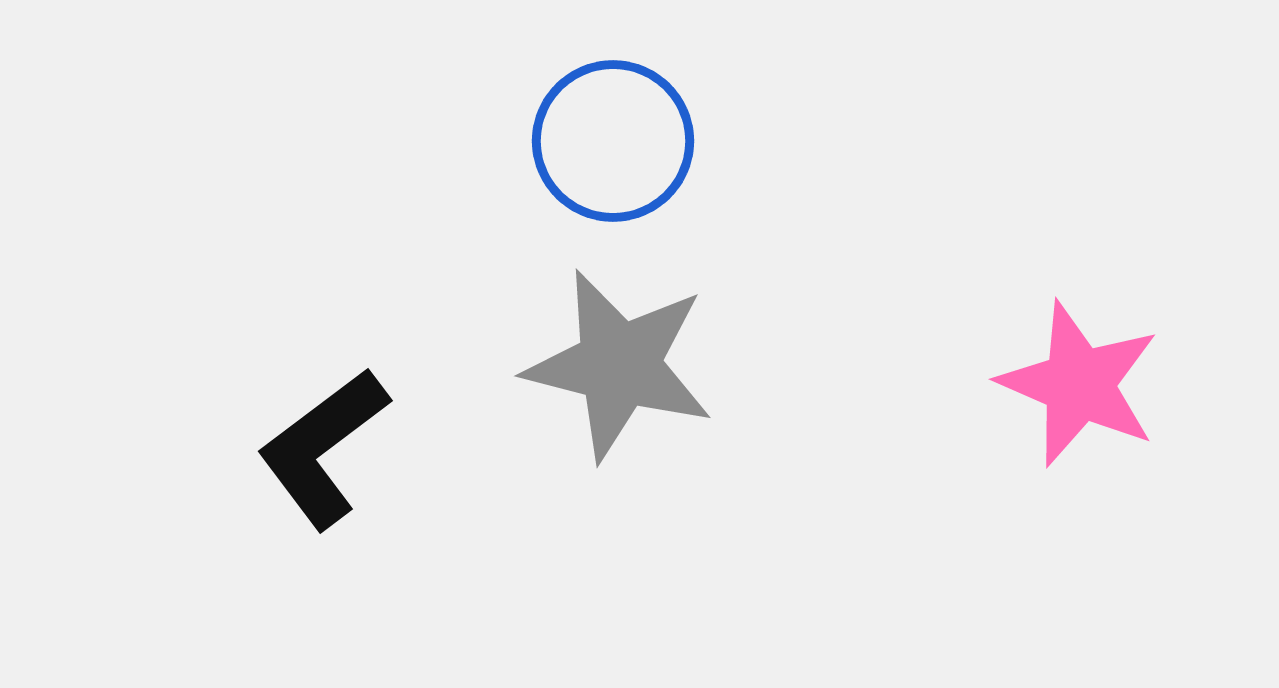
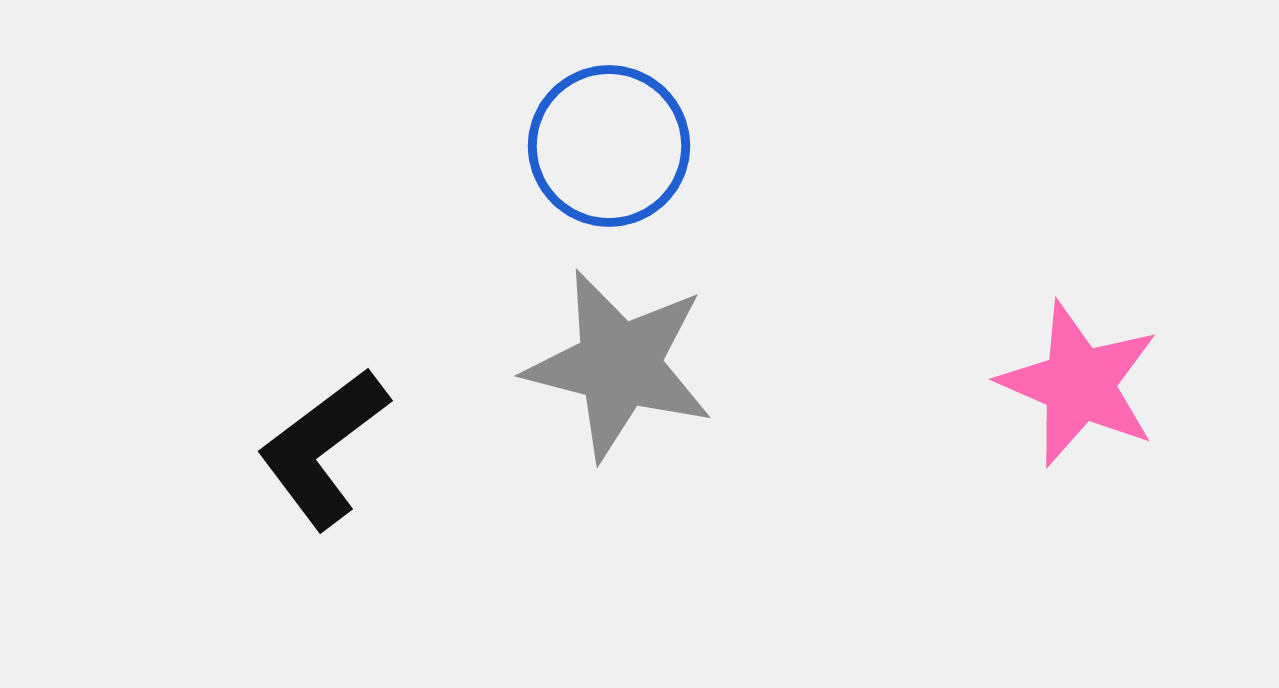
blue circle: moved 4 px left, 5 px down
